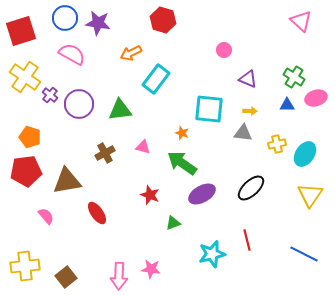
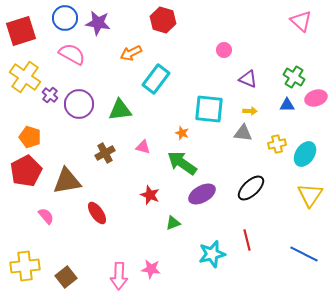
red pentagon at (26, 171): rotated 20 degrees counterclockwise
